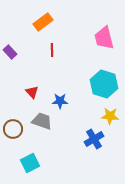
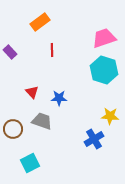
orange rectangle: moved 3 px left
pink trapezoid: rotated 85 degrees clockwise
cyan hexagon: moved 14 px up
blue star: moved 1 px left, 3 px up
